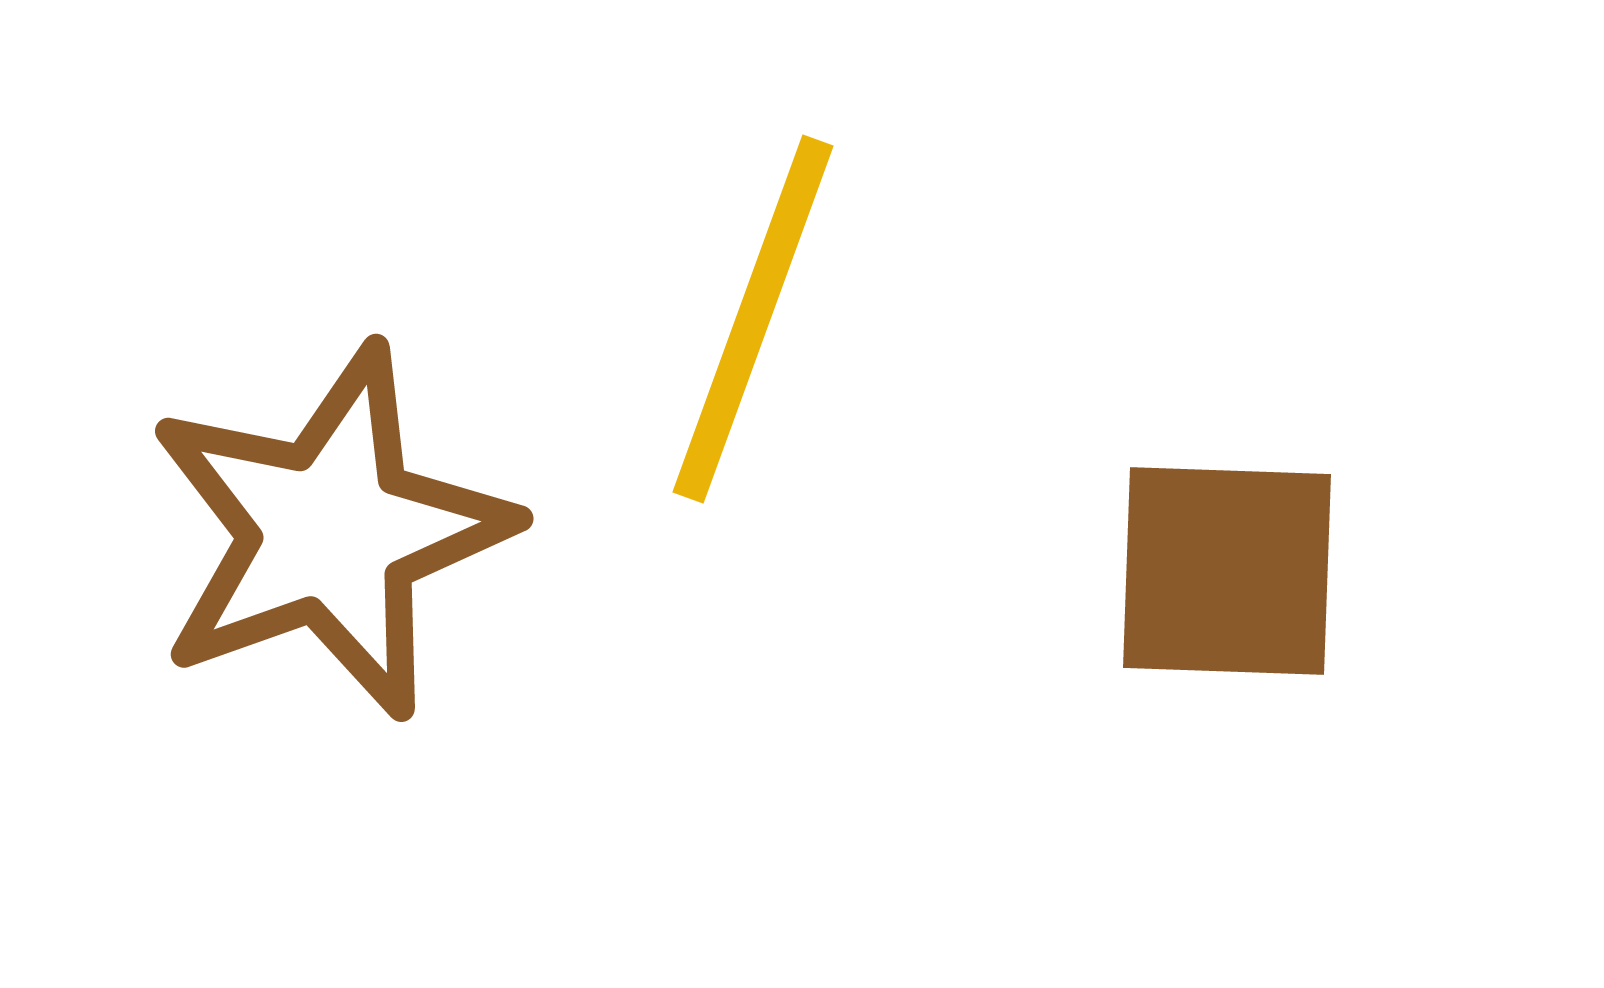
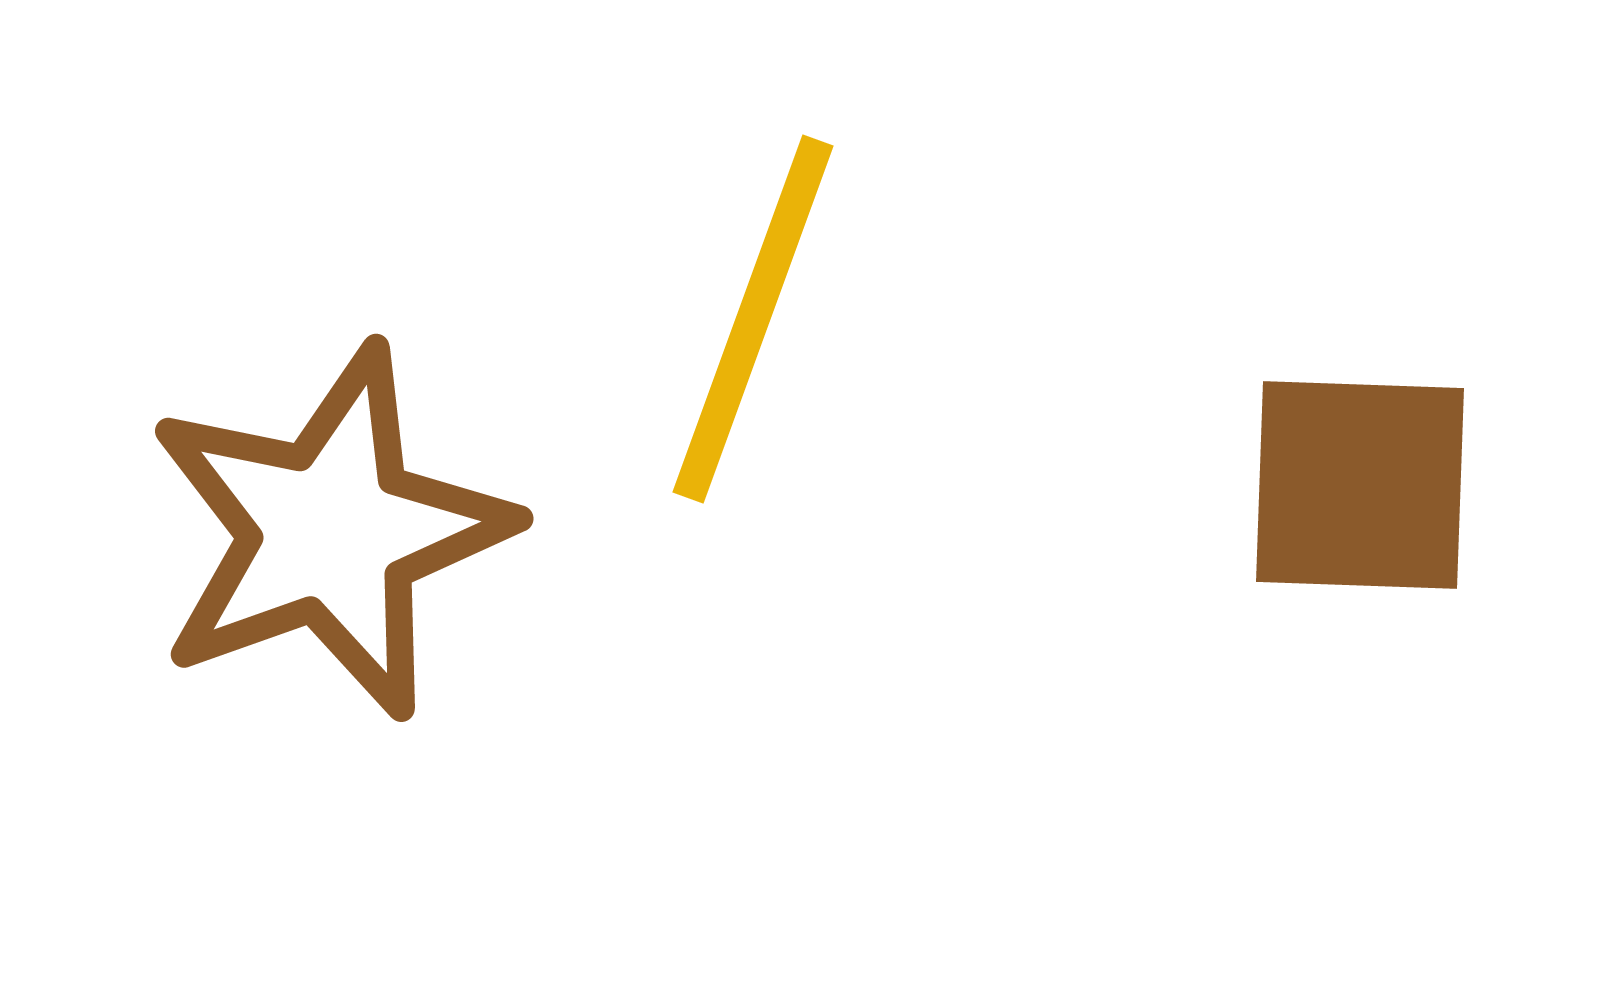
brown square: moved 133 px right, 86 px up
